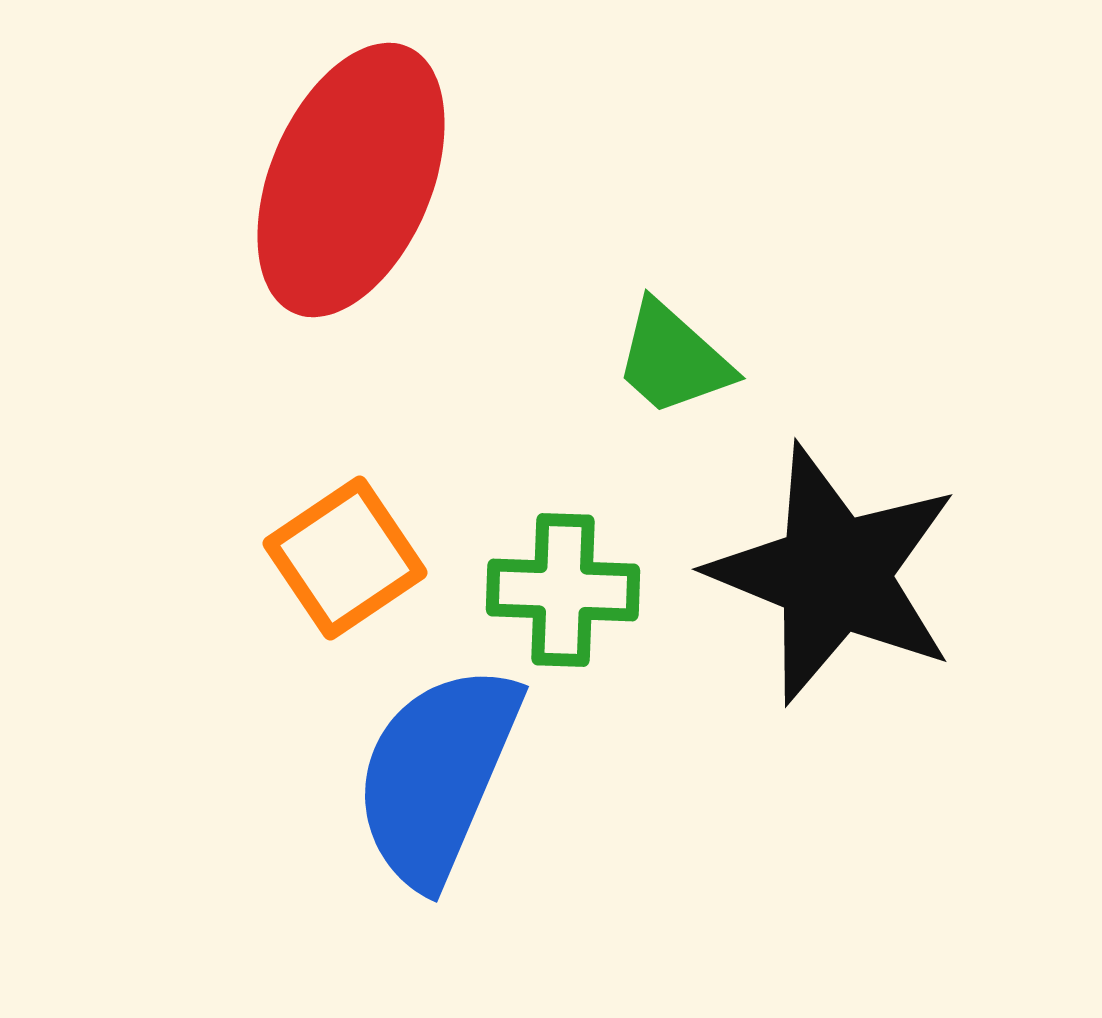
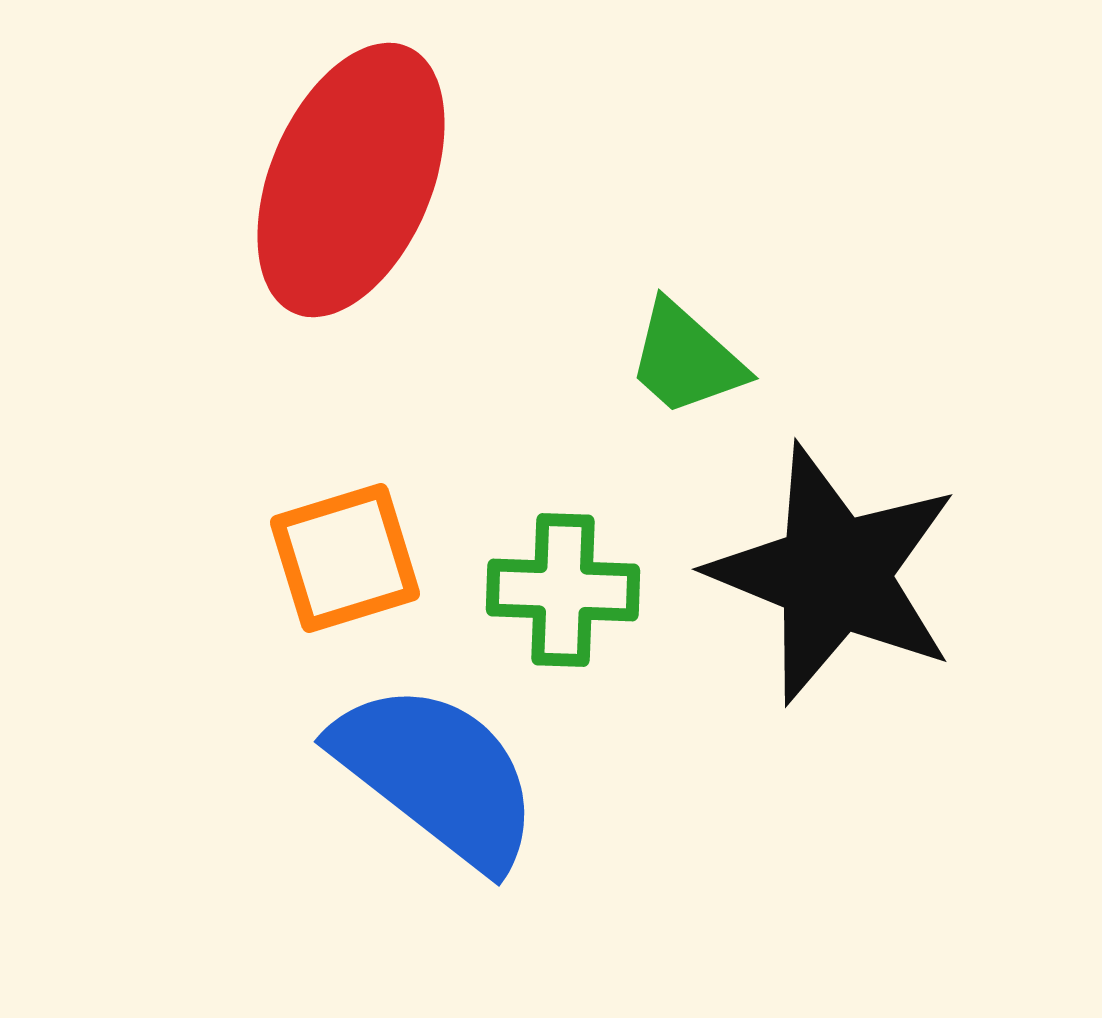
green trapezoid: moved 13 px right
orange square: rotated 17 degrees clockwise
blue semicircle: rotated 105 degrees clockwise
